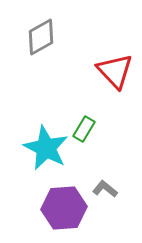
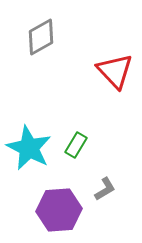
green rectangle: moved 8 px left, 16 px down
cyan star: moved 17 px left
gray L-shape: rotated 110 degrees clockwise
purple hexagon: moved 5 px left, 2 px down
